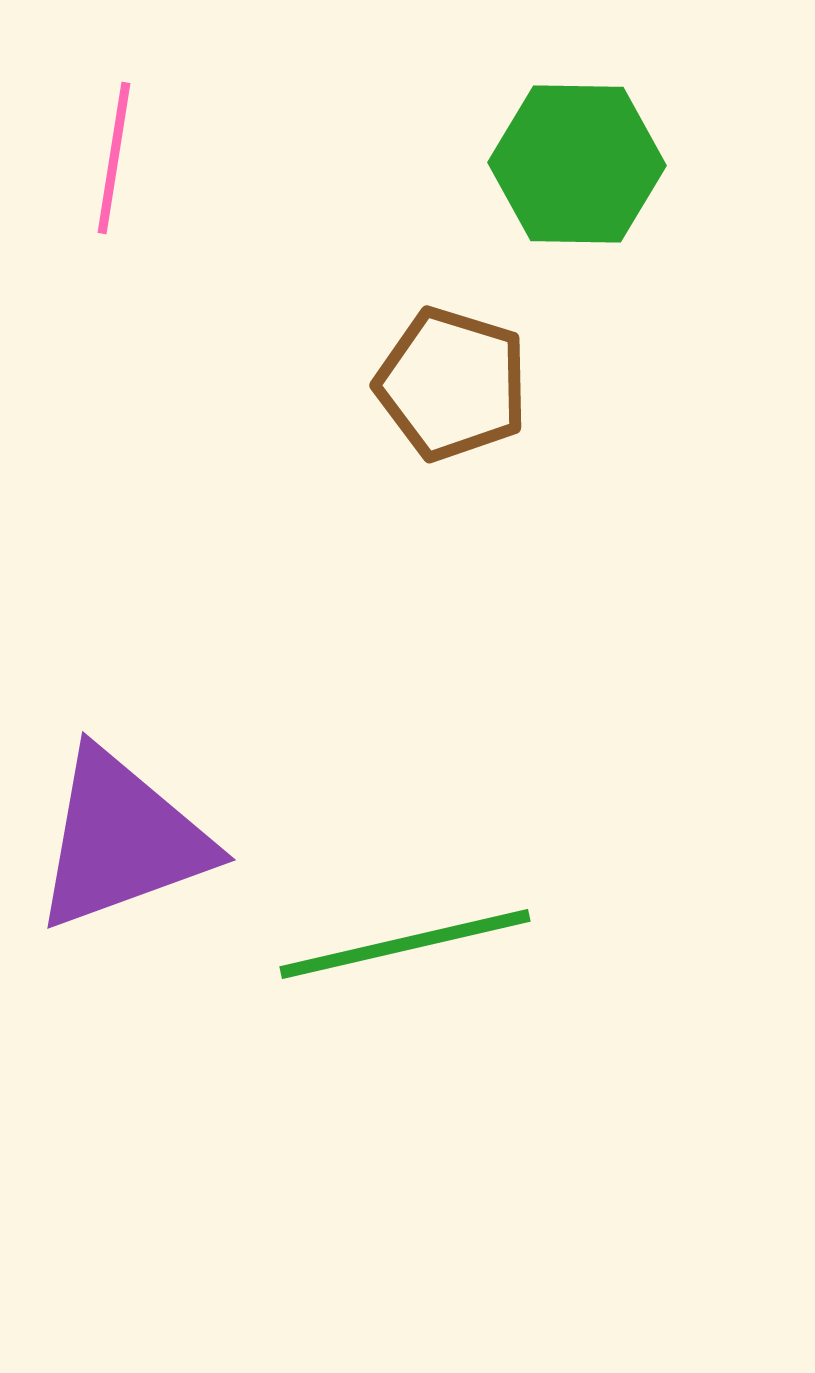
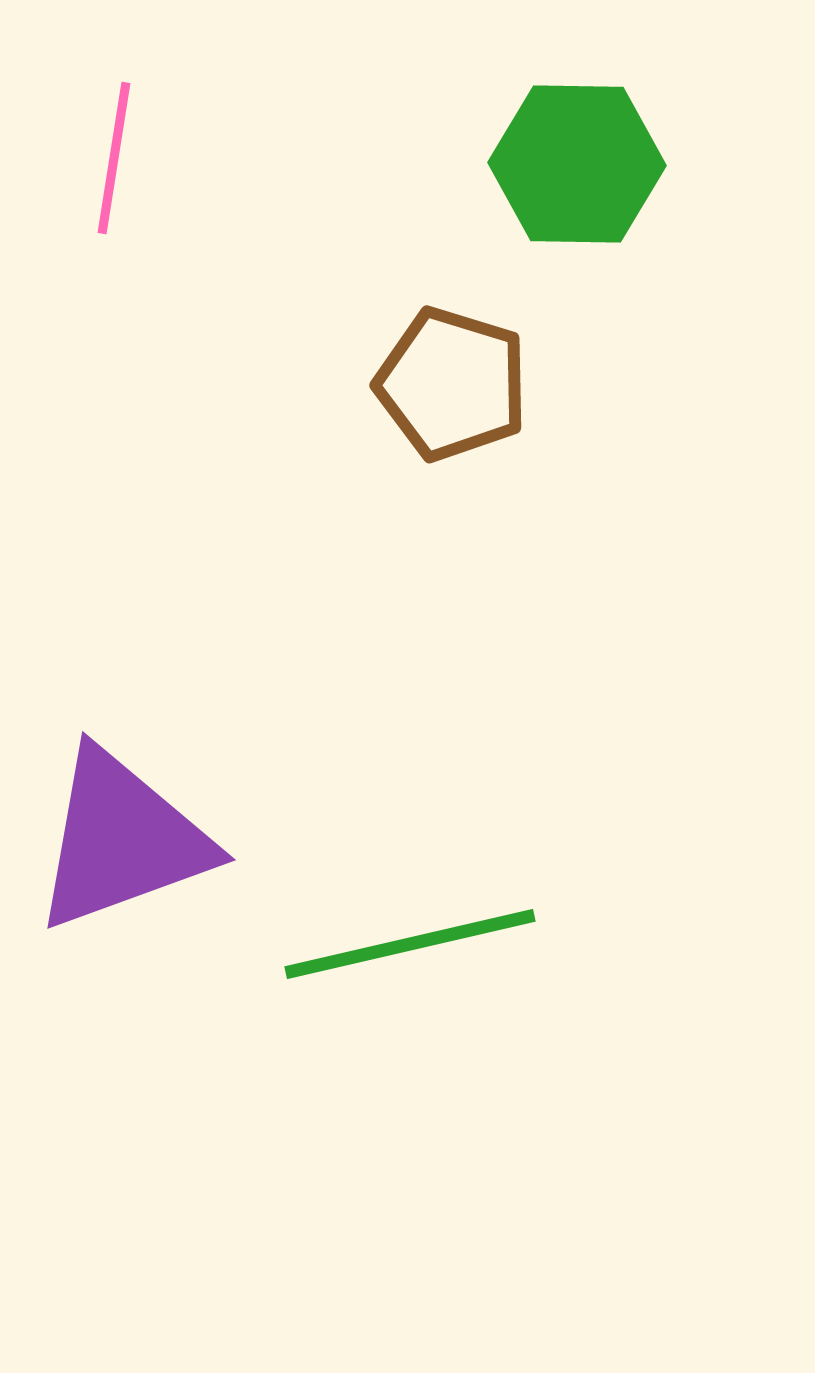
green line: moved 5 px right
